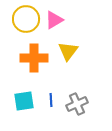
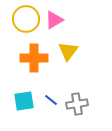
blue line: rotated 48 degrees counterclockwise
gray cross: rotated 15 degrees clockwise
